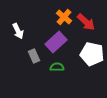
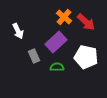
white pentagon: moved 6 px left, 3 px down
